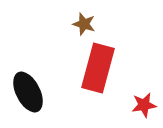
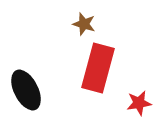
black ellipse: moved 2 px left, 2 px up
red star: moved 5 px left, 2 px up
